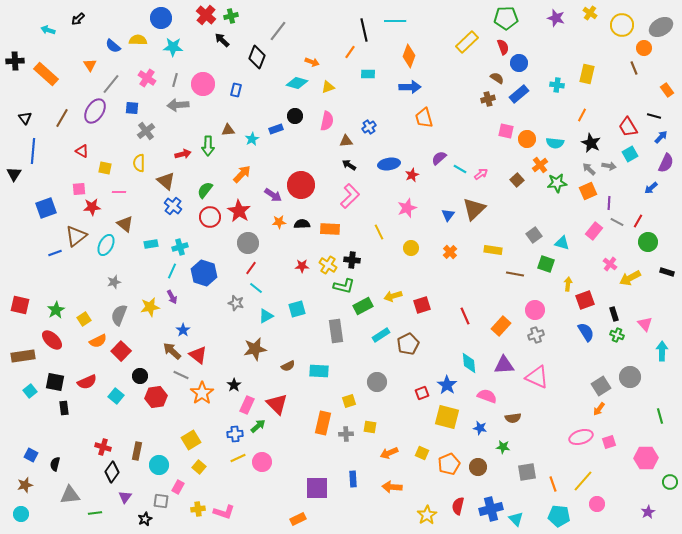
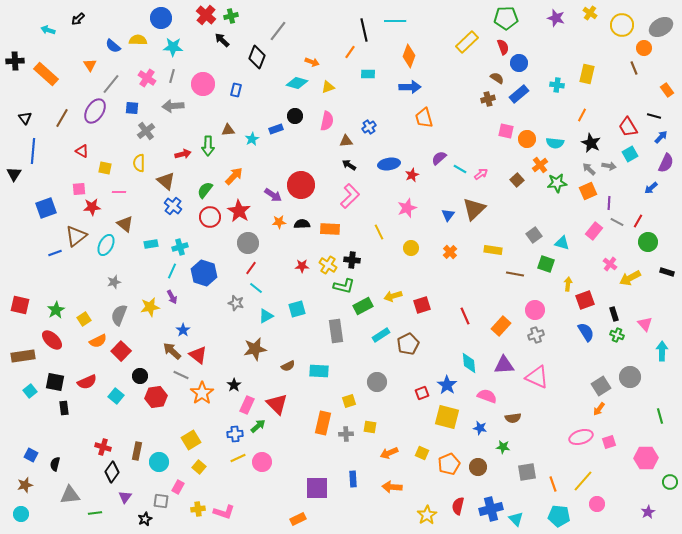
gray line at (175, 80): moved 3 px left, 4 px up
gray arrow at (178, 105): moved 5 px left, 1 px down
orange arrow at (242, 174): moved 8 px left, 2 px down
cyan circle at (159, 465): moved 3 px up
